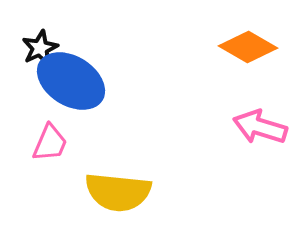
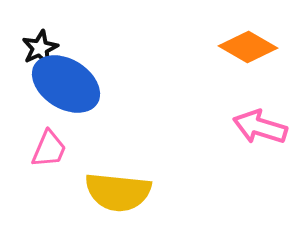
blue ellipse: moved 5 px left, 3 px down
pink trapezoid: moved 1 px left, 6 px down
